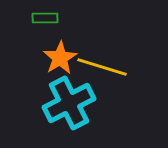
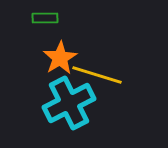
yellow line: moved 5 px left, 8 px down
